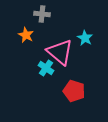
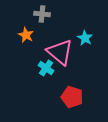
red pentagon: moved 2 px left, 6 px down
